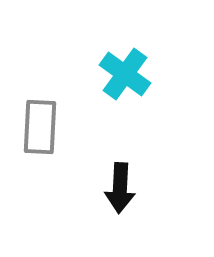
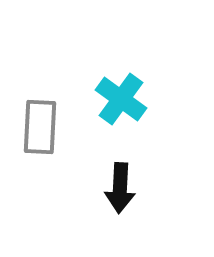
cyan cross: moved 4 px left, 25 px down
